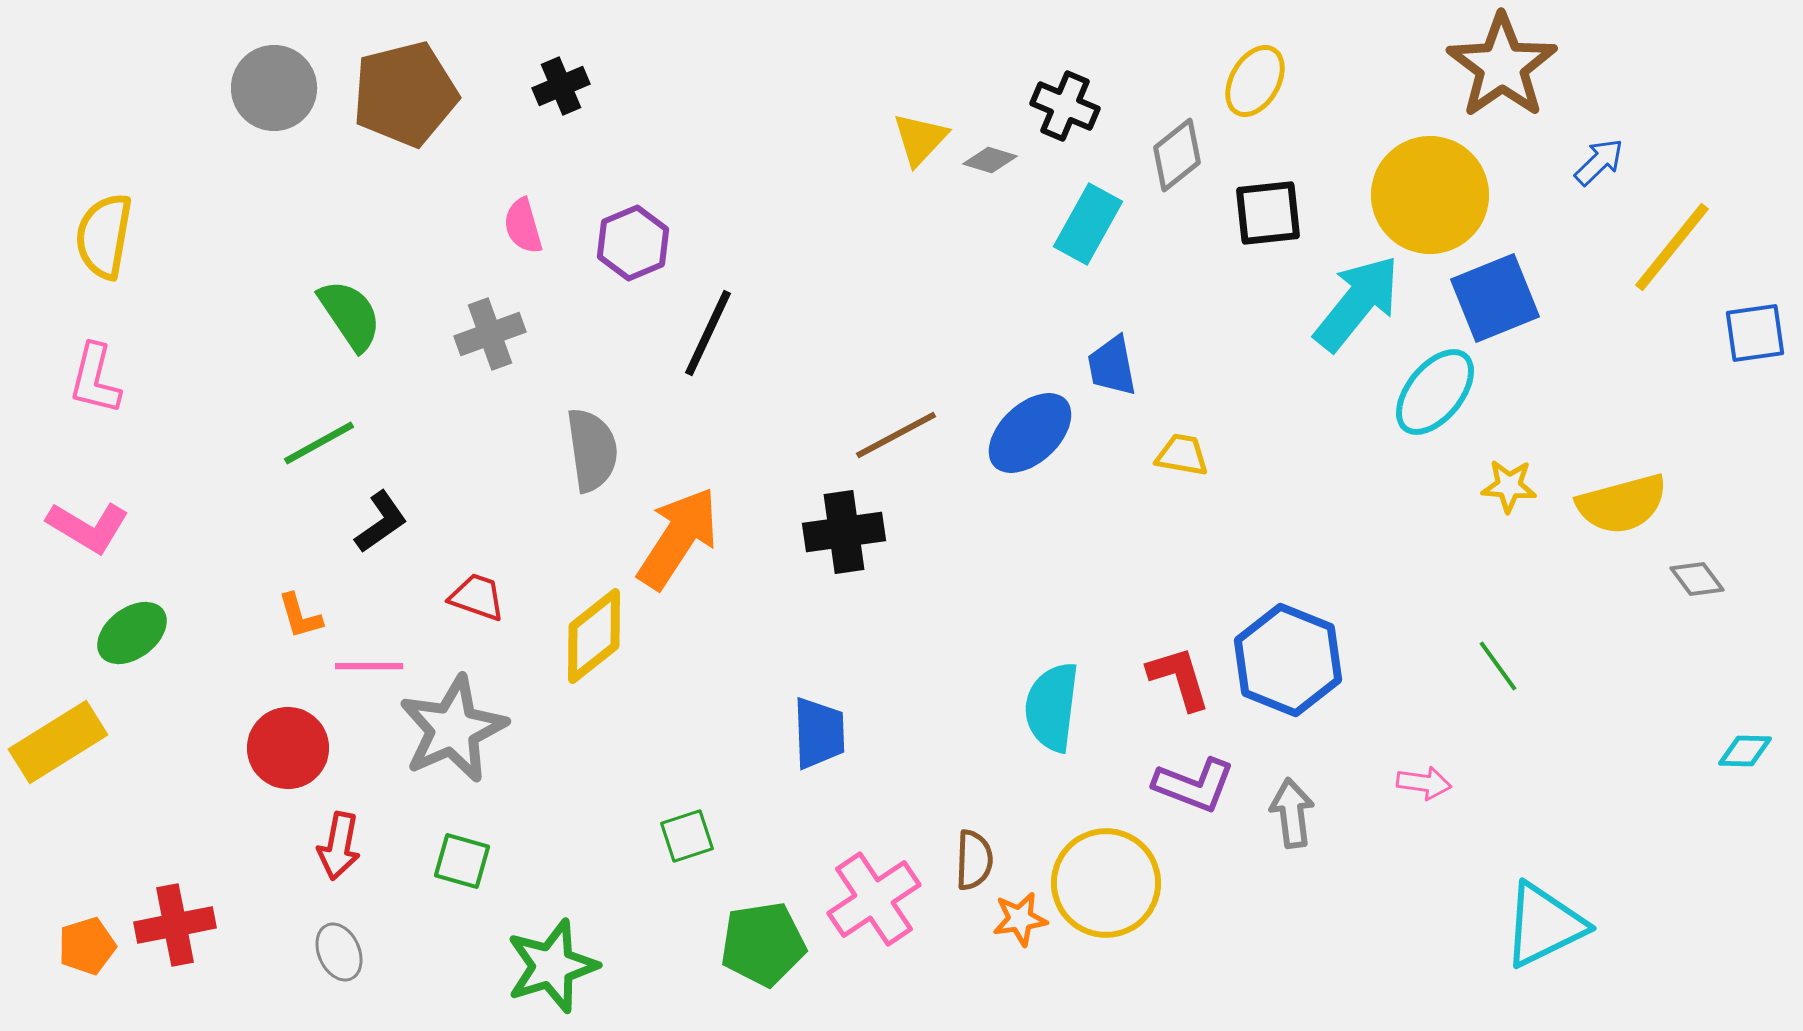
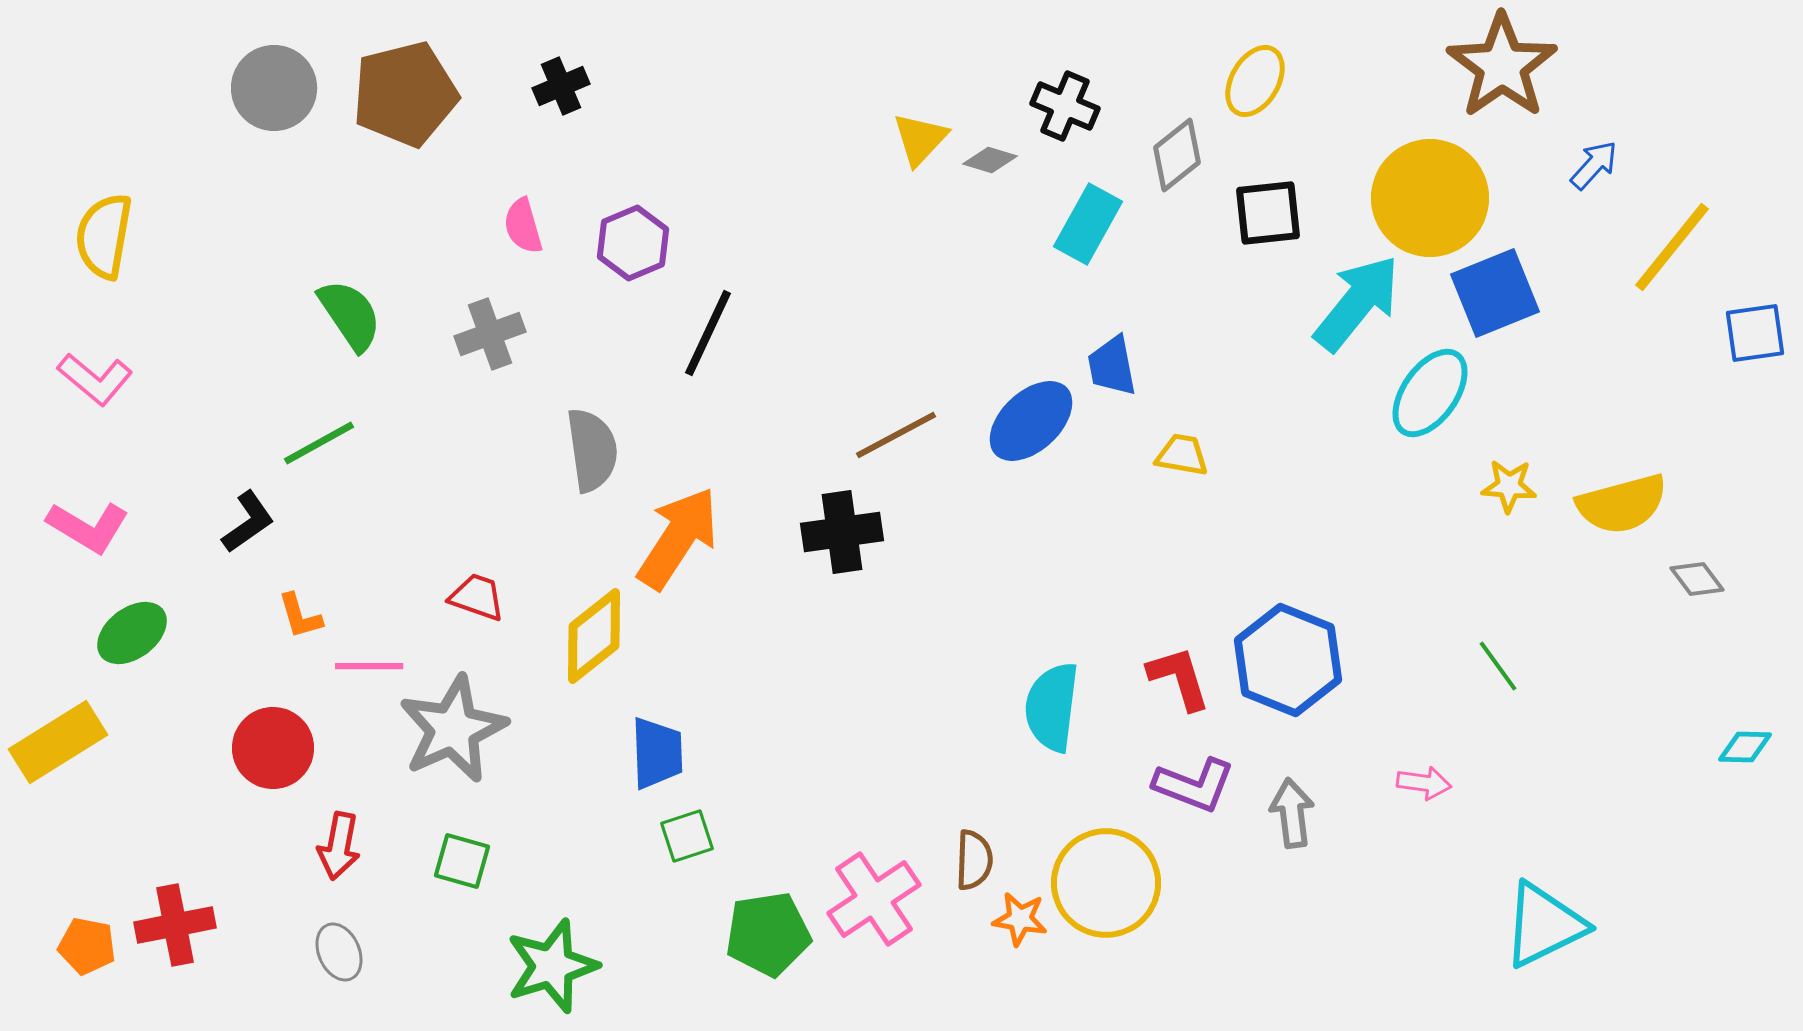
blue arrow at (1599, 162): moved 5 px left, 3 px down; rotated 4 degrees counterclockwise
yellow circle at (1430, 195): moved 3 px down
blue square at (1495, 298): moved 5 px up
pink L-shape at (95, 379): rotated 64 degrees counterclockwise
cyan ellipse at (1435, 392): moved 5 px left, 1 px down; rotated 4 degrees counterclockwise
blue ellipse at (1030, 433): moved 1 px right, 12 px up
black L-shape at (381, 522): moved 133 px left
black cross at (844, 532): moved 2 px left
blue trapezoid at (819, 733): moved 162 px left, 20 px down
red circle at (288, 748): moved 15 px left
cyan diamond at (1745, 751): moved 4 px up
orange star at (1020, 919): rotated 18 degrees clockwise
green pentagon at (763, 944): moved 5 px right, 10 px up
orange pentagon at (87, 946): rotated 28 degrees clockwise
